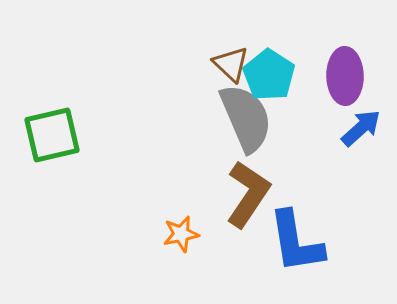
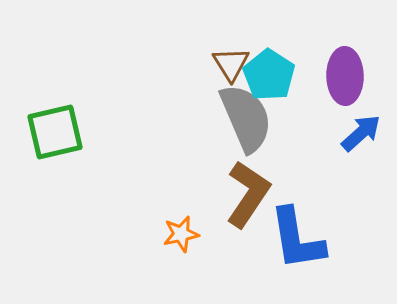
brown triangle: rotated 15 degrees clockwise
blue arrow: moved 5 px down
green square: moved 3 px right, 3 px up
blue L-shape: moved 1 px right, 3 px up
